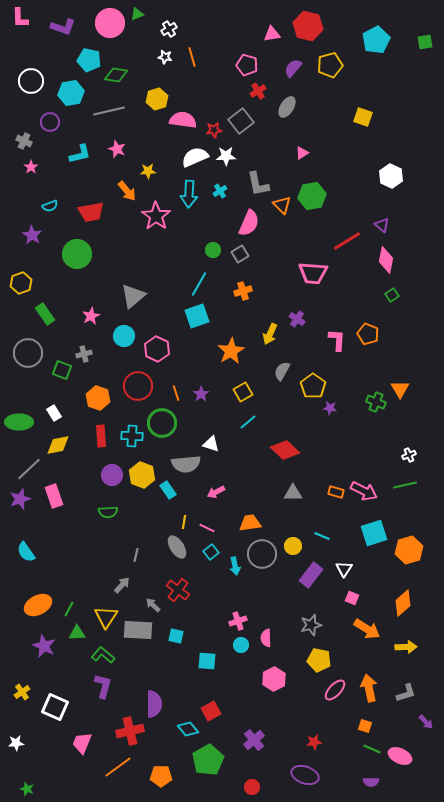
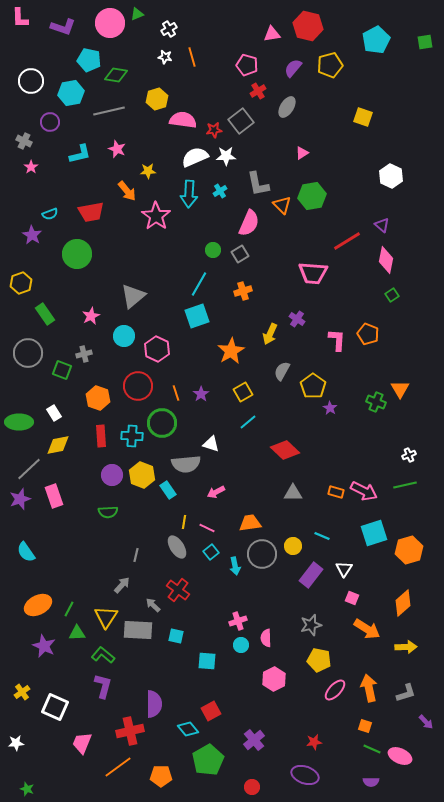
cyan semicircle at (50, 206): moved 8 px down
purple star at (330, 408): rotated 24 degrees clockwise
